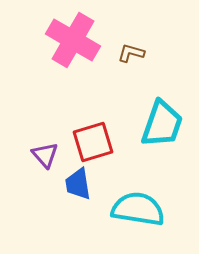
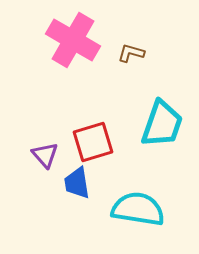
blue trapezoid: moved 1 px left, 1 px up
